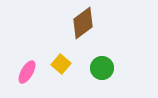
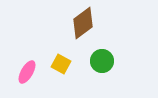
yellow square: rotated 12 degrees counterclockwise
green circle: moved 7 px up
